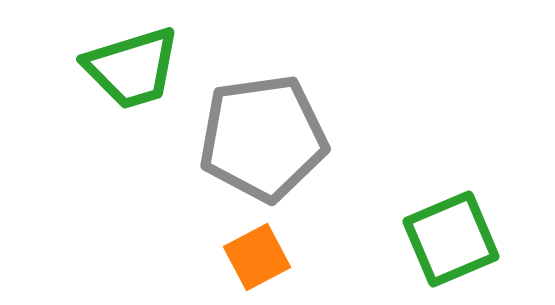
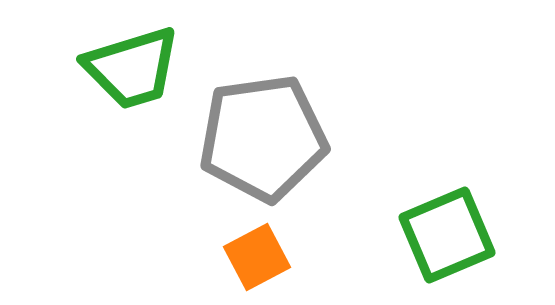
green square: moved 4 px left, 4 px up
